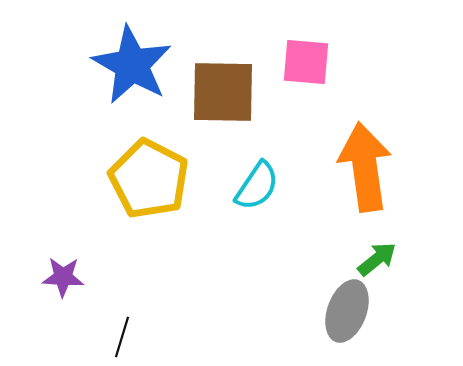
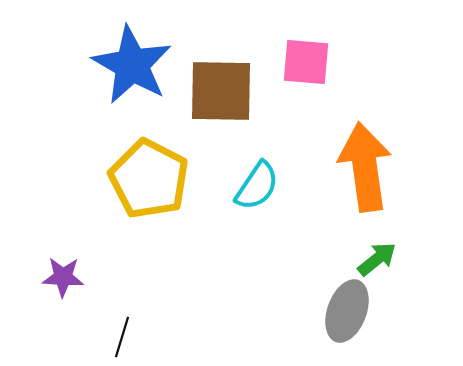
brown square: moved 2 px left, 1 px up
